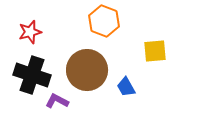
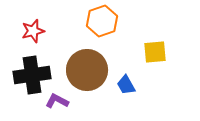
orange hexagon: moved 2 px left; rotated 20 degrees clockwise
red star: moved 3 px right, 1 px up
yellow square: moved 1 px down
black cross: rotated 27 degrees counterclockwise
blue trapezoid: moved 2 px up
